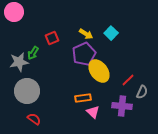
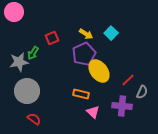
orange rectangle: moved 2 px left, 4 px up; rotated 21 degrees clockwise
